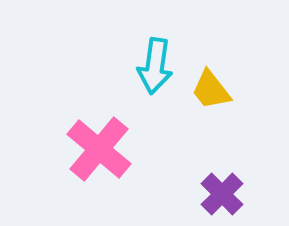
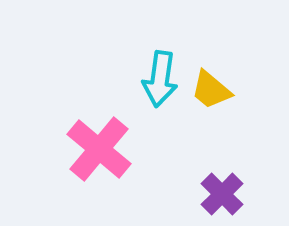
cyan arrow: moved 5 px right, 13 px down
yellow trapezoid: rotated 12 degrees counterclockwise
